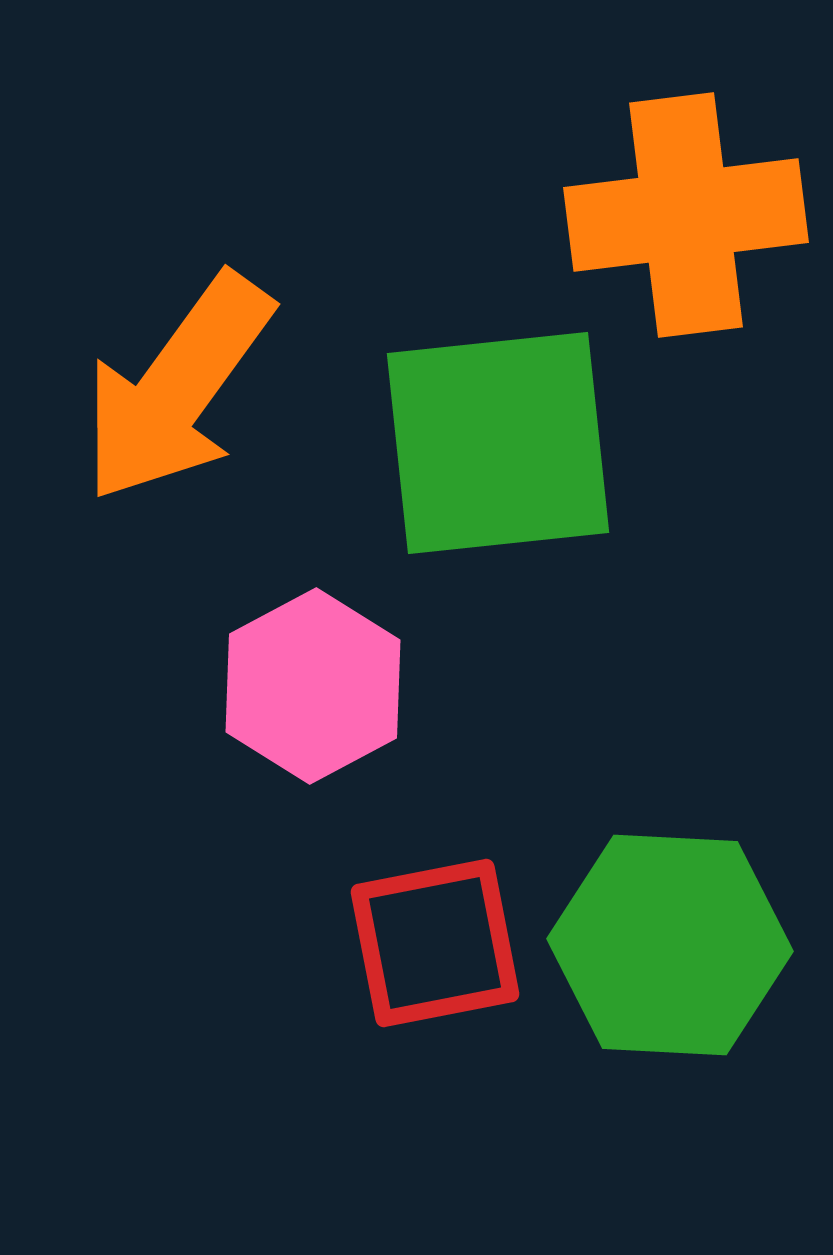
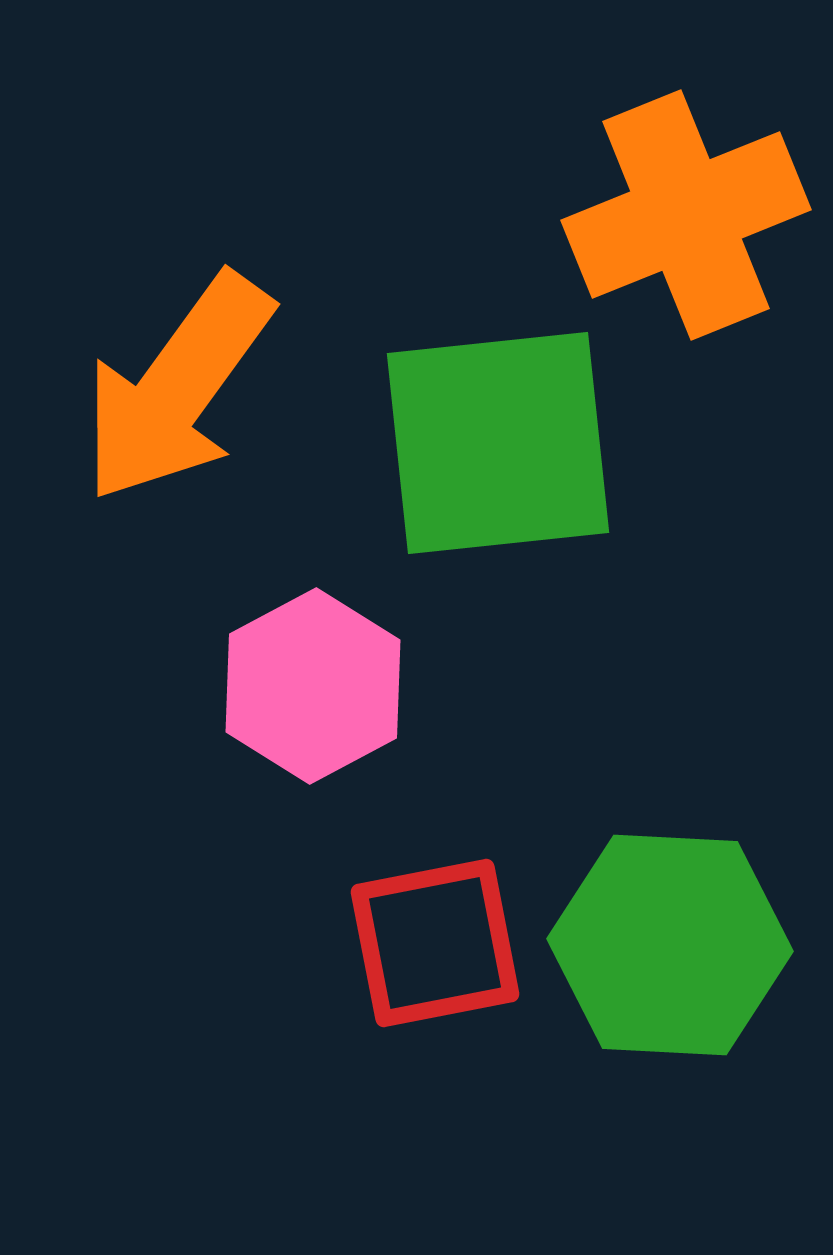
orange cross: rotated 15 degrees counterclockwise
